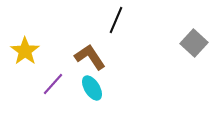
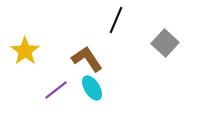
gray square: moved 29 px left
brown L-shape: moved 3 px left, 2 px down
purple line: moved 3 px right, 6 px down; rotated 10 degrees clockwise
